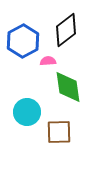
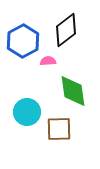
green diamond: moved 5 px right, 4 px down
brown square: moved 3 px up
